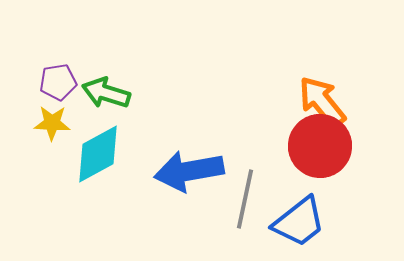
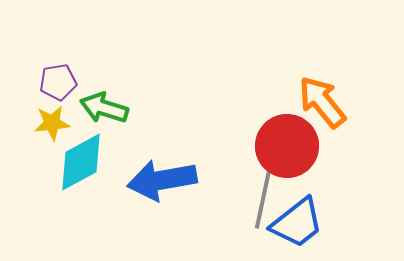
green arrow: moved 2 px left, 15 px down
yellow star: rotated 9 degrees counterclockwise
red circle: moved 33 px left
cyan diamond: moved 17 px left, 8 px down
blue arrow: moved 27 px left, 9 px down
gray line: moved 18 px right
blue trapezoid: moved 2 px left, 1 px down
